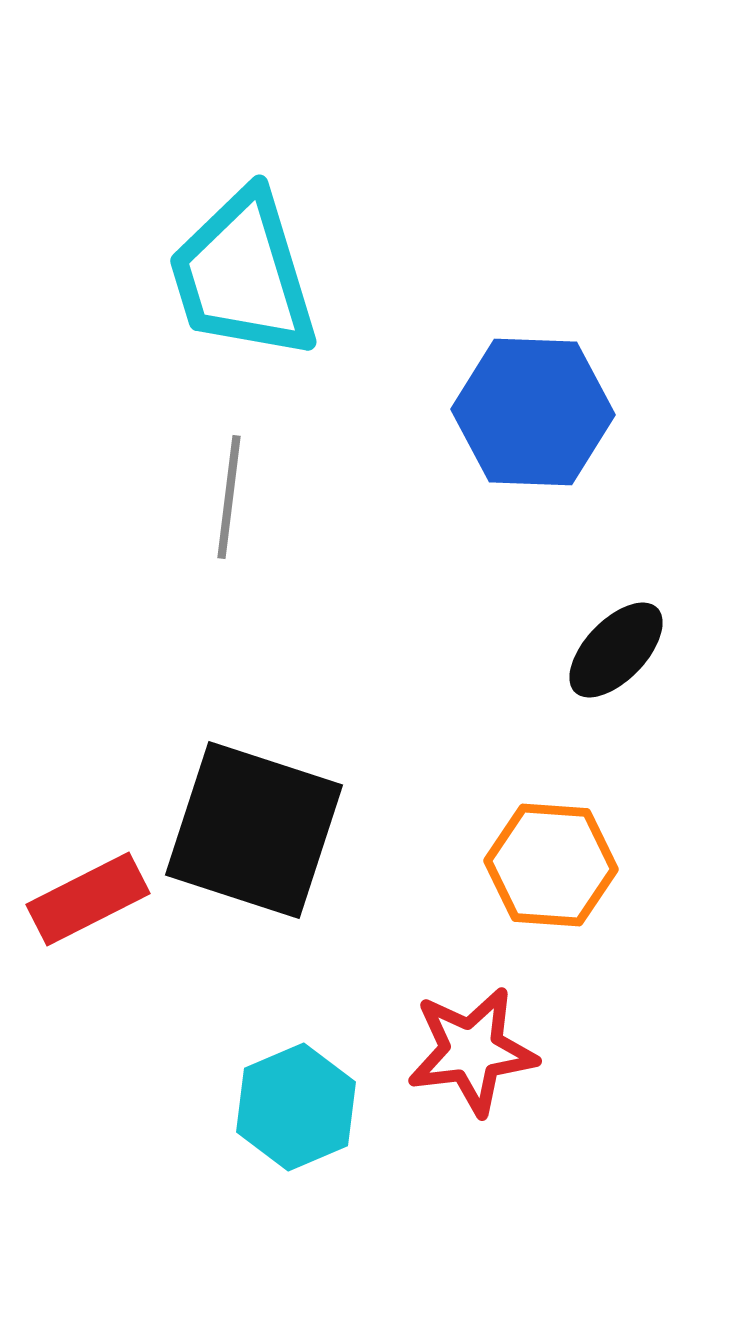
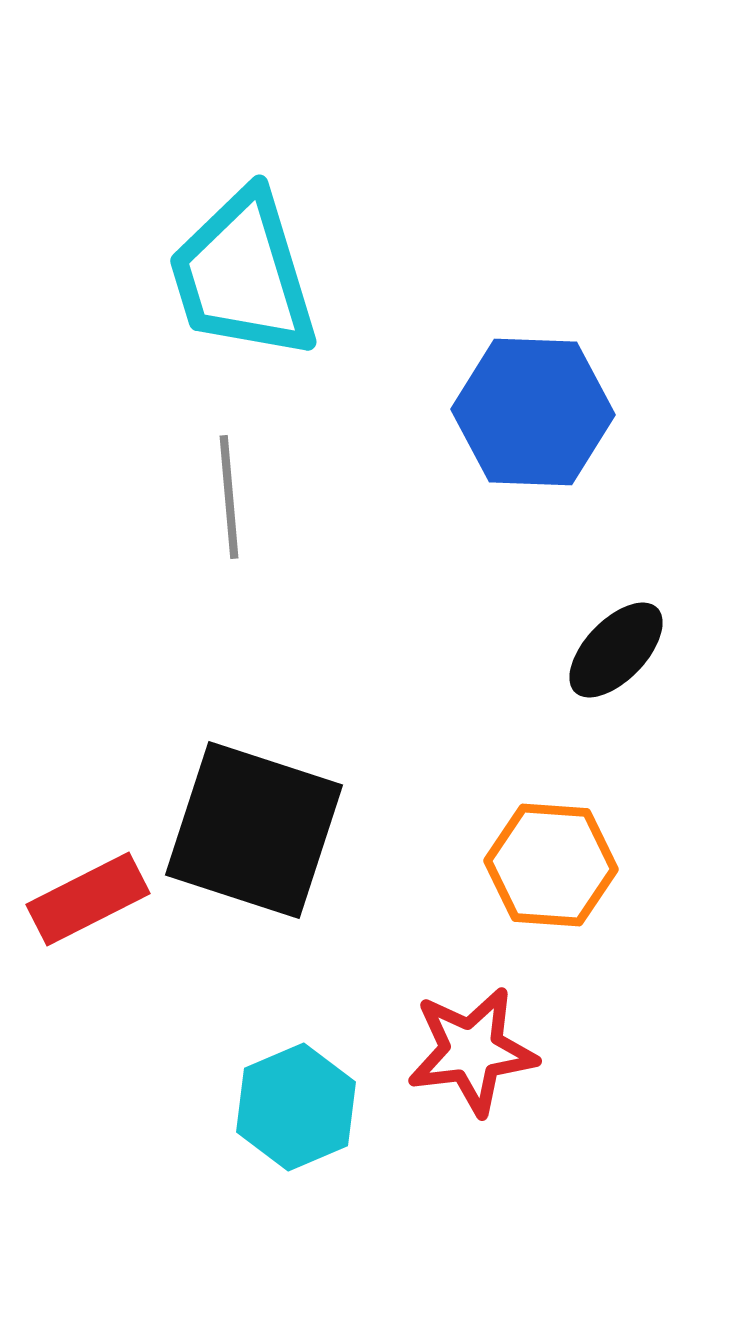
gray line: rotated 12 degrees counterclockwise
